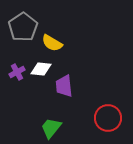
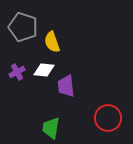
gray pentagon: rotated 20 degrees counterclockwise
yellow semicircle: moved 1 px up; rotated 40 degrees clockwise
white diamond: moved 3 px right, 1 px down
purple trapezoid: moved 2 px right
green trapezoid: rotated 30 degrees counterclockwise
